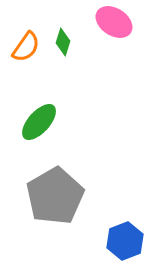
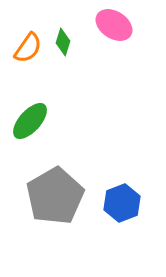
pink ellipse: moved 3 px down
orange semicircle: moved 2 px right, 1 px down
green ellipse: moved 9 px left, 1 px up
blue hexagon: moved 3 px left, 38 px up
